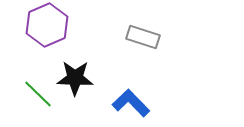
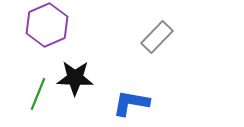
gray rectangle: moved 14 px right; rotated 64 degrees counterclockwise
green line: rotated 68 degrees clockwise
blue L-shape: rotated 36 degrees counterclockwise
